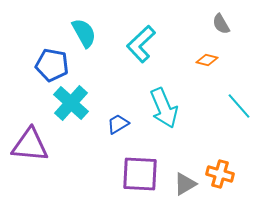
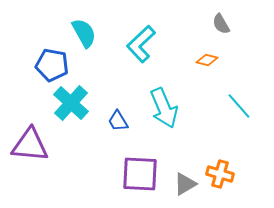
blue trapezoid: moved 3 px up; rotated 90 degrees counterclockwise
